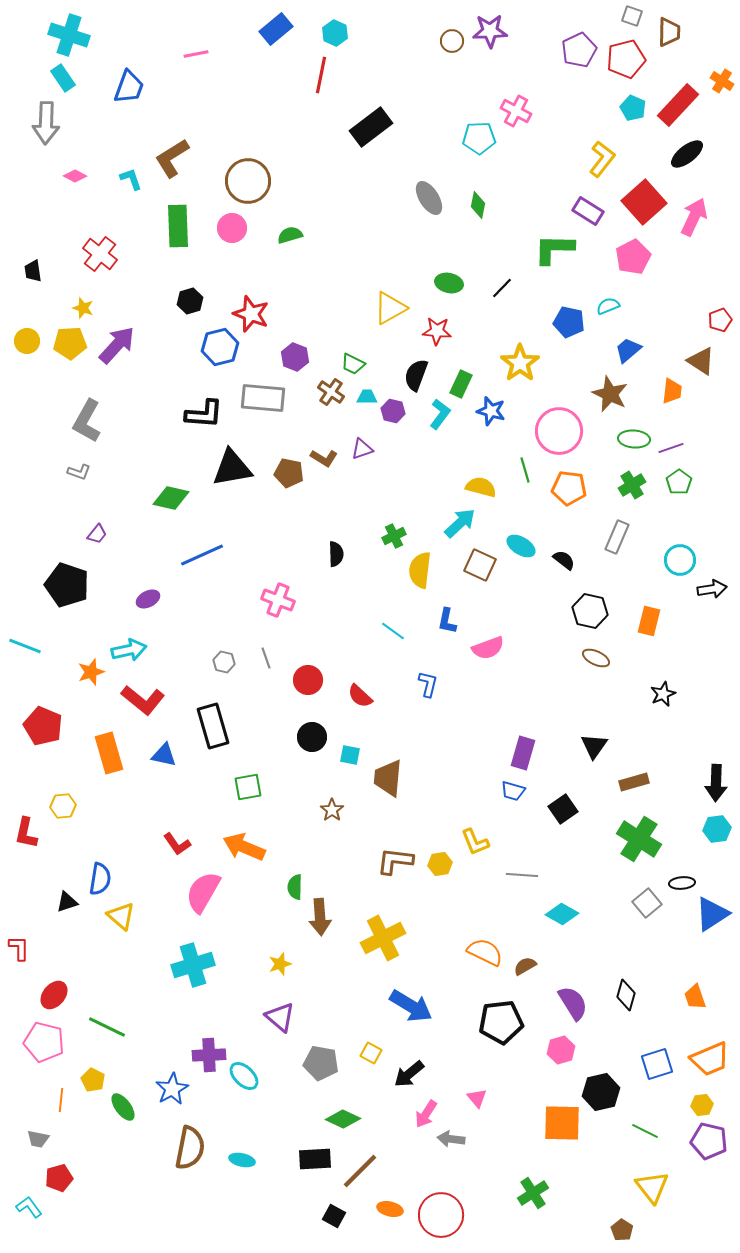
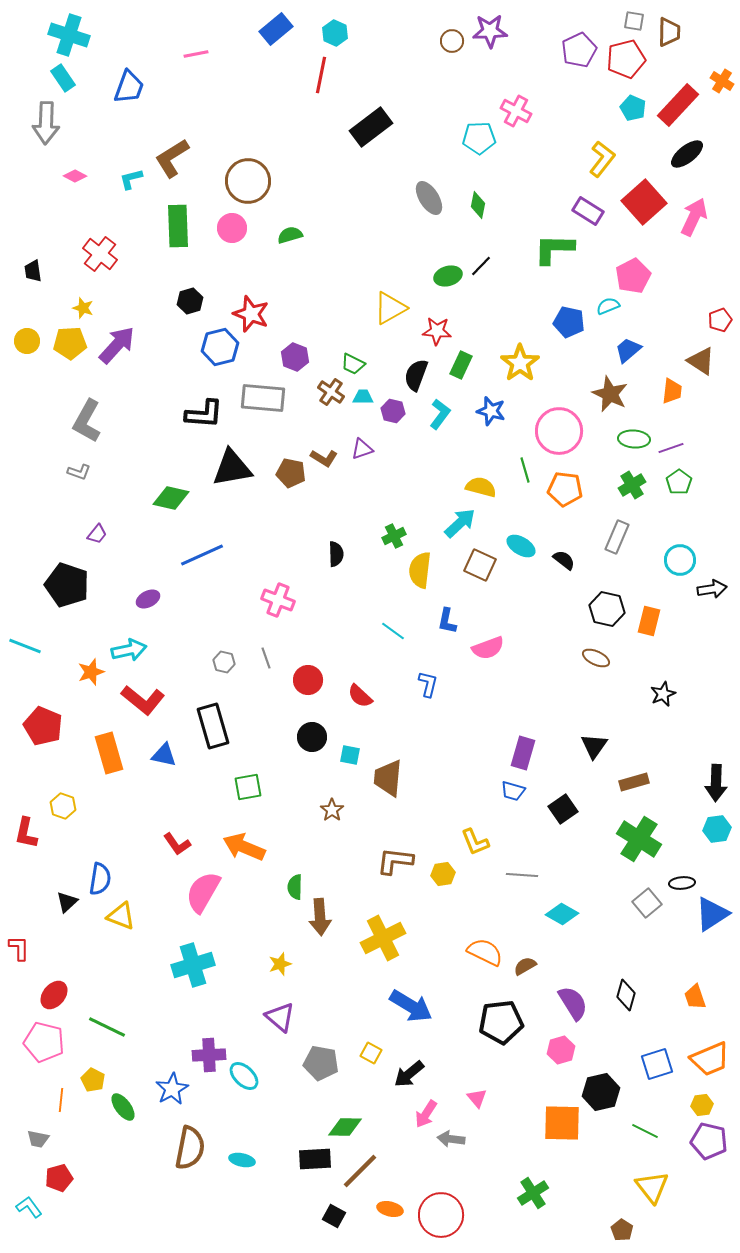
gray square at (632, 16): moved 2 px right, 5 px down; rotated 10 degrees counterclockwise
cyan L-shape at (131, 179): rotated 85 degrees counterclockwise
pink pentagon at (633, 257): moved 19 px down
green ellipse at (449, 283): moved 1 px left, 7 px up; rotated 28 degrees counterclockwise
black line at (502, 288): moved 21 px left, 22 px up
green rectangle at (461, 384): moved 19 px up
cyan trapezoid at (367, 397): moved 4 px left
brown pentagon at (289, 473): moved 2 px right
orange pentagon at (569, 488): moved 4 px left, 1 px down
black hexagon at (590, 611): moved 17 px right, 2 px up
yellow hexagon at (63, 806): rotated 25 degrees clockwise
yellow hexagon at (440, 864): moved 3 px right, 10 px down
black triangle at (67, 902): rotated 25 degrees counterclockwise
yellow triangle at (121, 916): rotated 20 degrees counterclockwise
green diamond at (343, 1119): moved 2 px right, 8 px down; rotated 24 degrees counterclockwise
